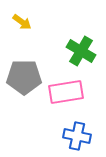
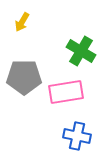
yellow arrow: rotated 84 degrees clockwise
